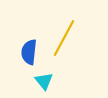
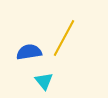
blue semicircle: rotated 75 degrees clockwise
